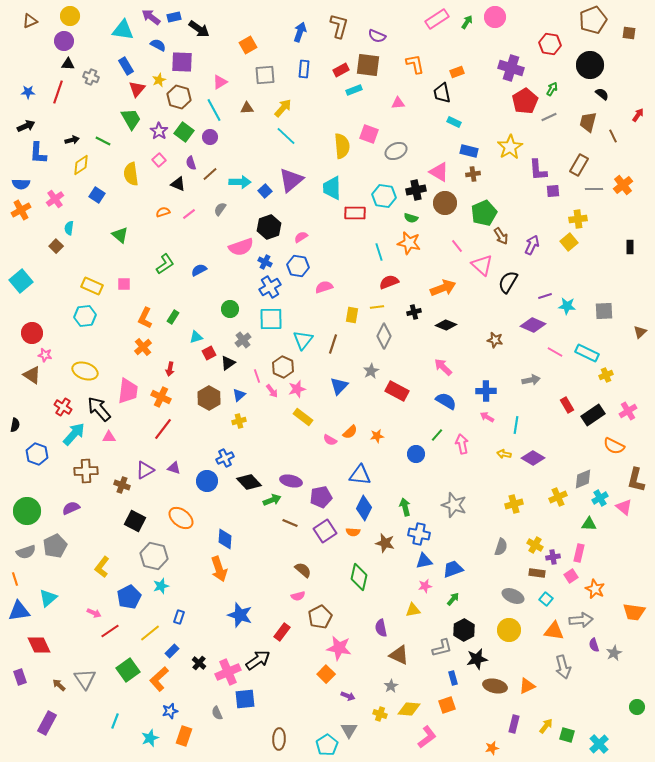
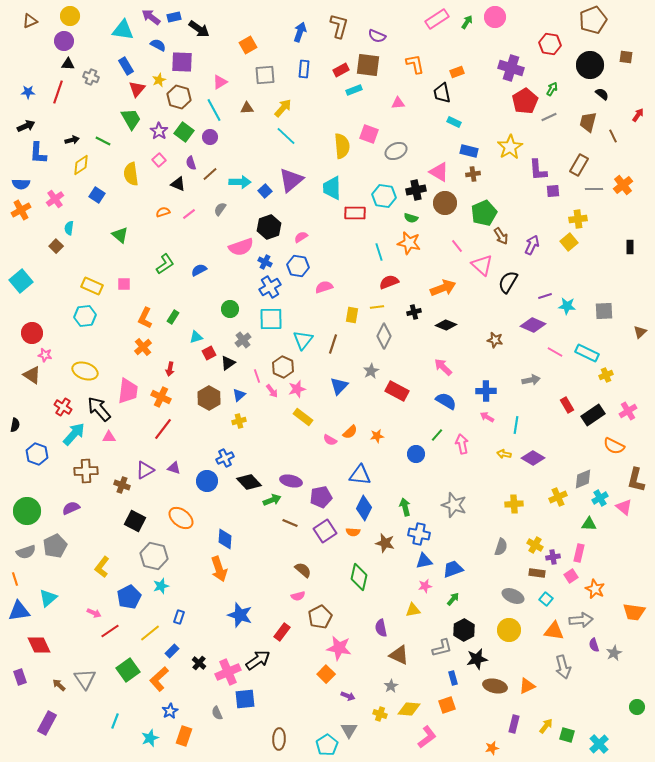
brown square at (629, 33): moved 3 px left, 24 px down
yellow cross at (514, 504): rotated 12 degrees clockwise
blue star at (170, 711): rotated 14 degrees counterclockwise
